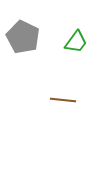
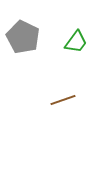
brown line: rotated 25 degrees counterclockwise
